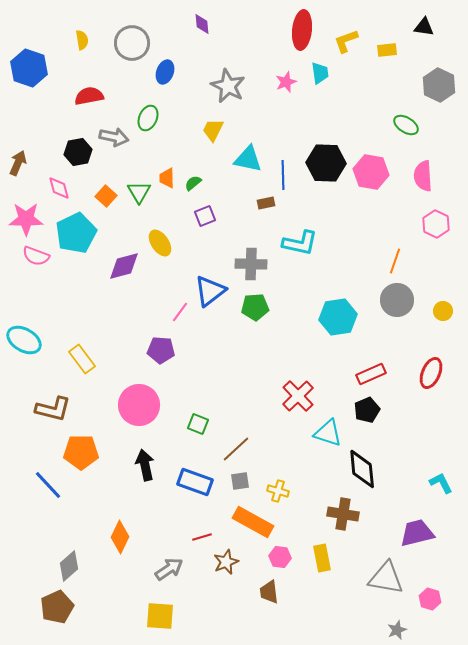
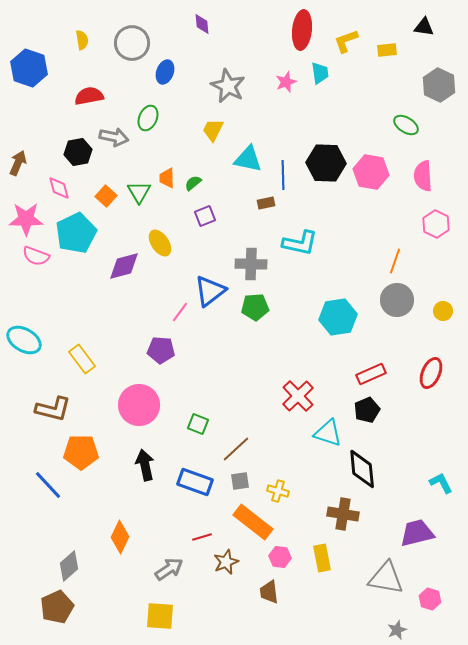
orange rectangle at (253, 522): rotated 9 degrees clockwise
